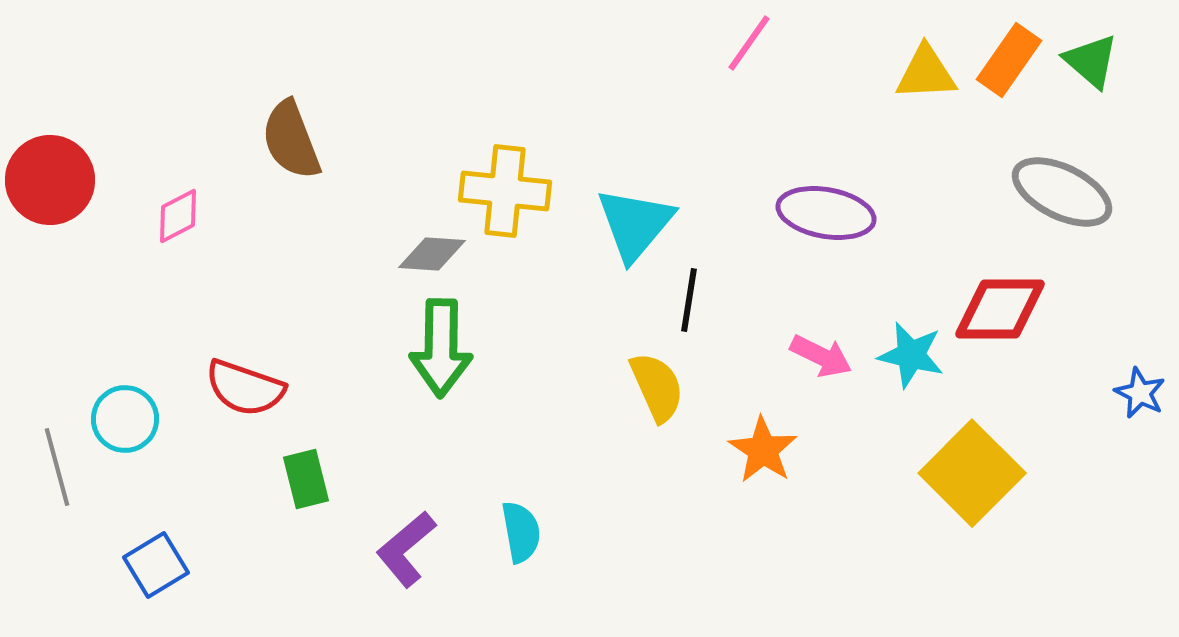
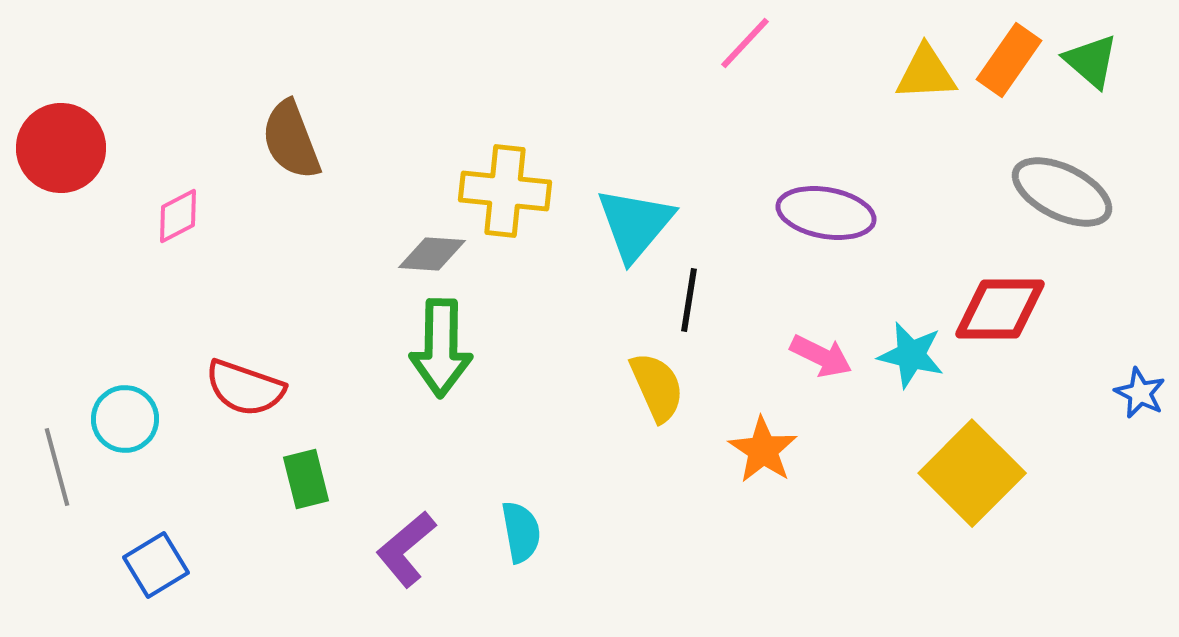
pink line: moved 4 px left; rotated 8 degrees clockwise
red circle: moved 11 px right, 32 px up
